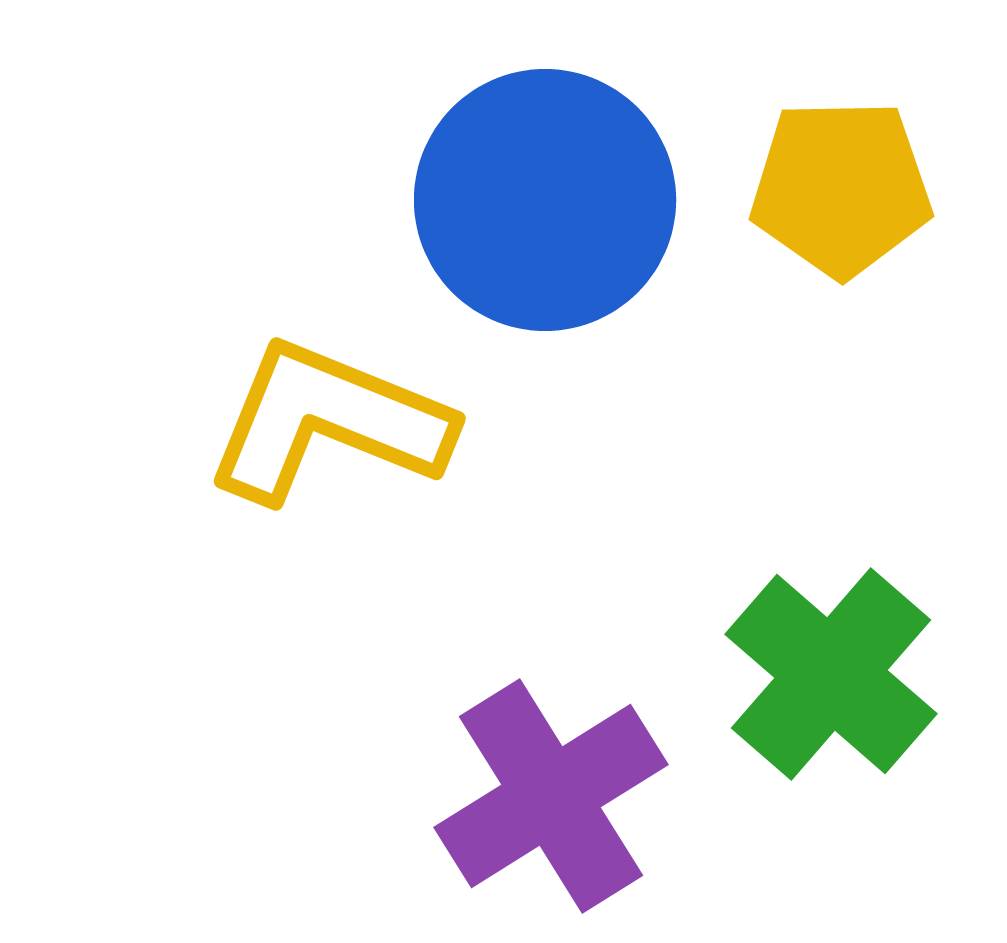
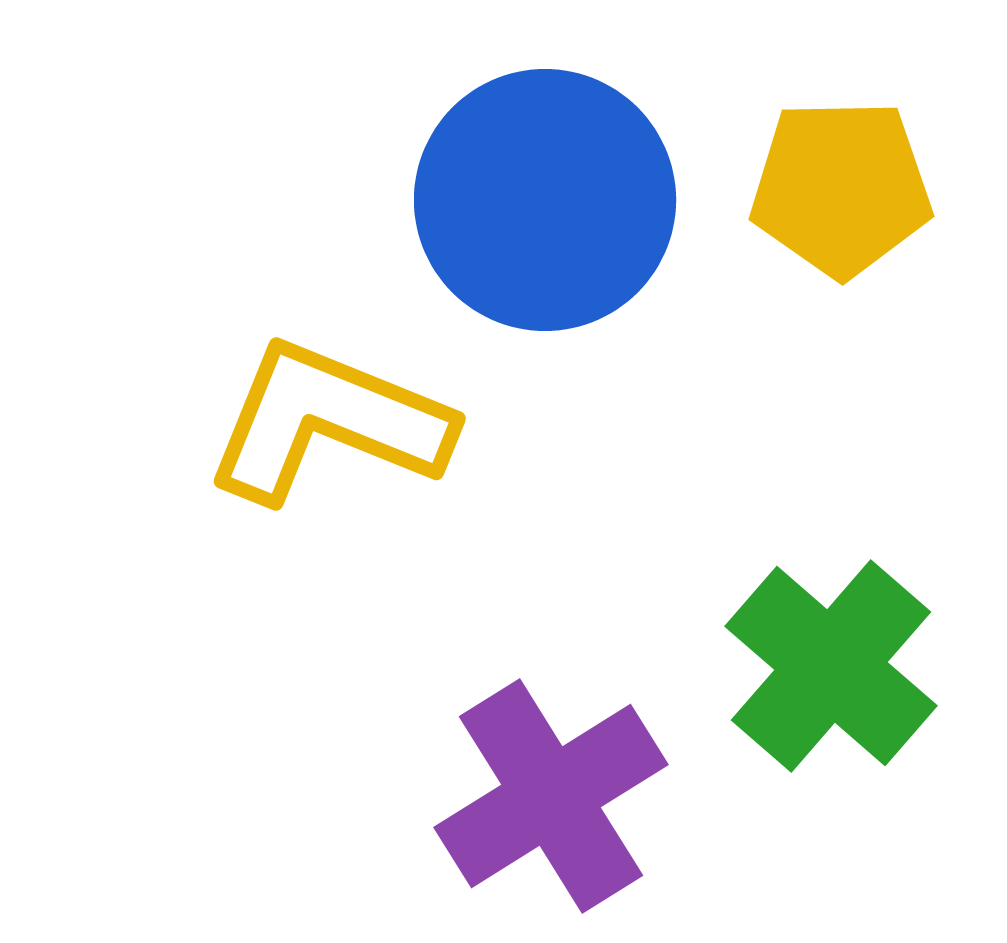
green cross: moved 8 px up
